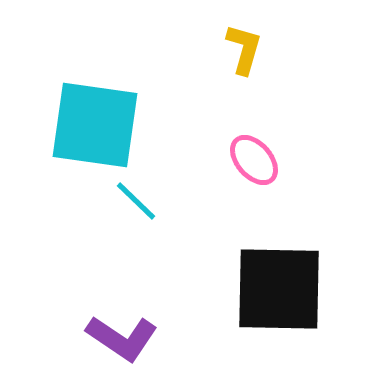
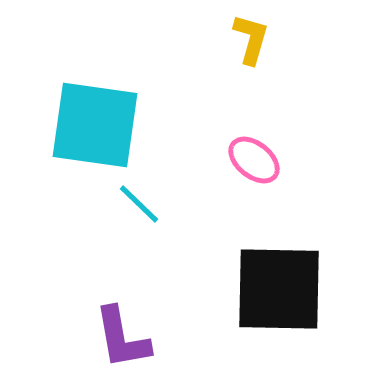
yellow L-shape: moved 7 px right, 10 px up
pink ellipse: rotated 10 degrees counterclockwise
cyan line: moved 3 px right, 3 px down
purple L-shape: rotated 46 degrees clockwise
